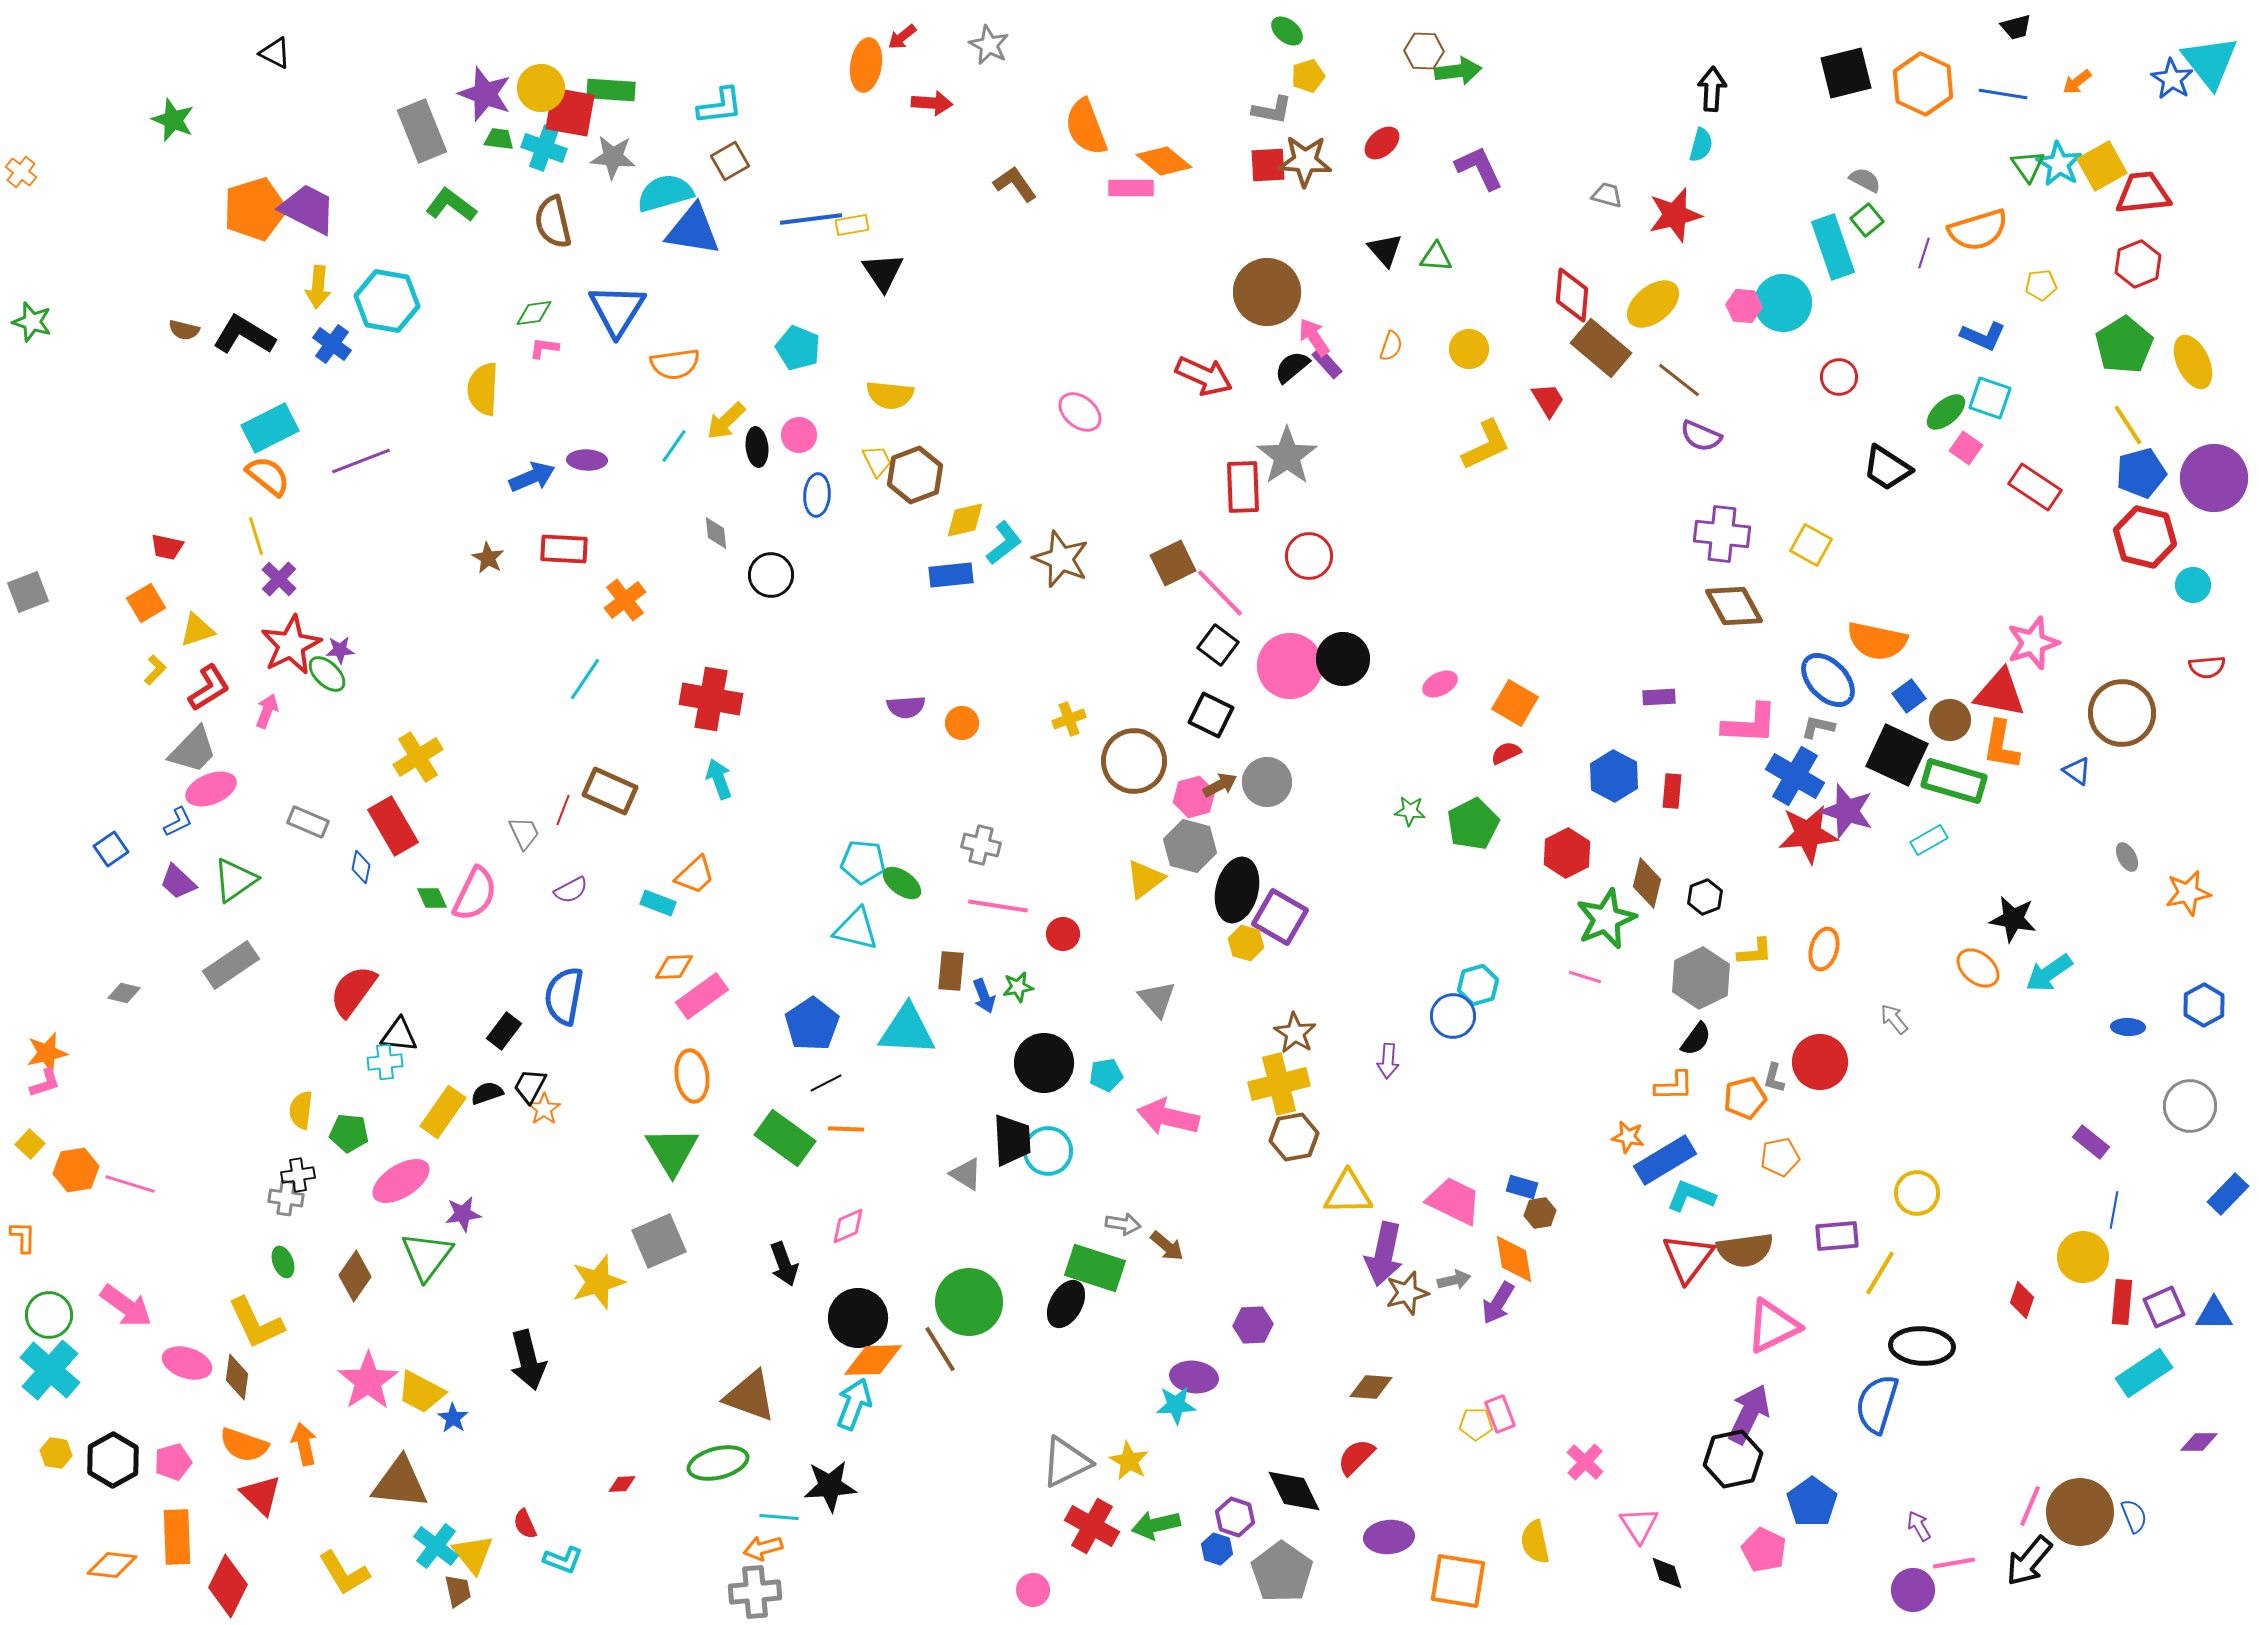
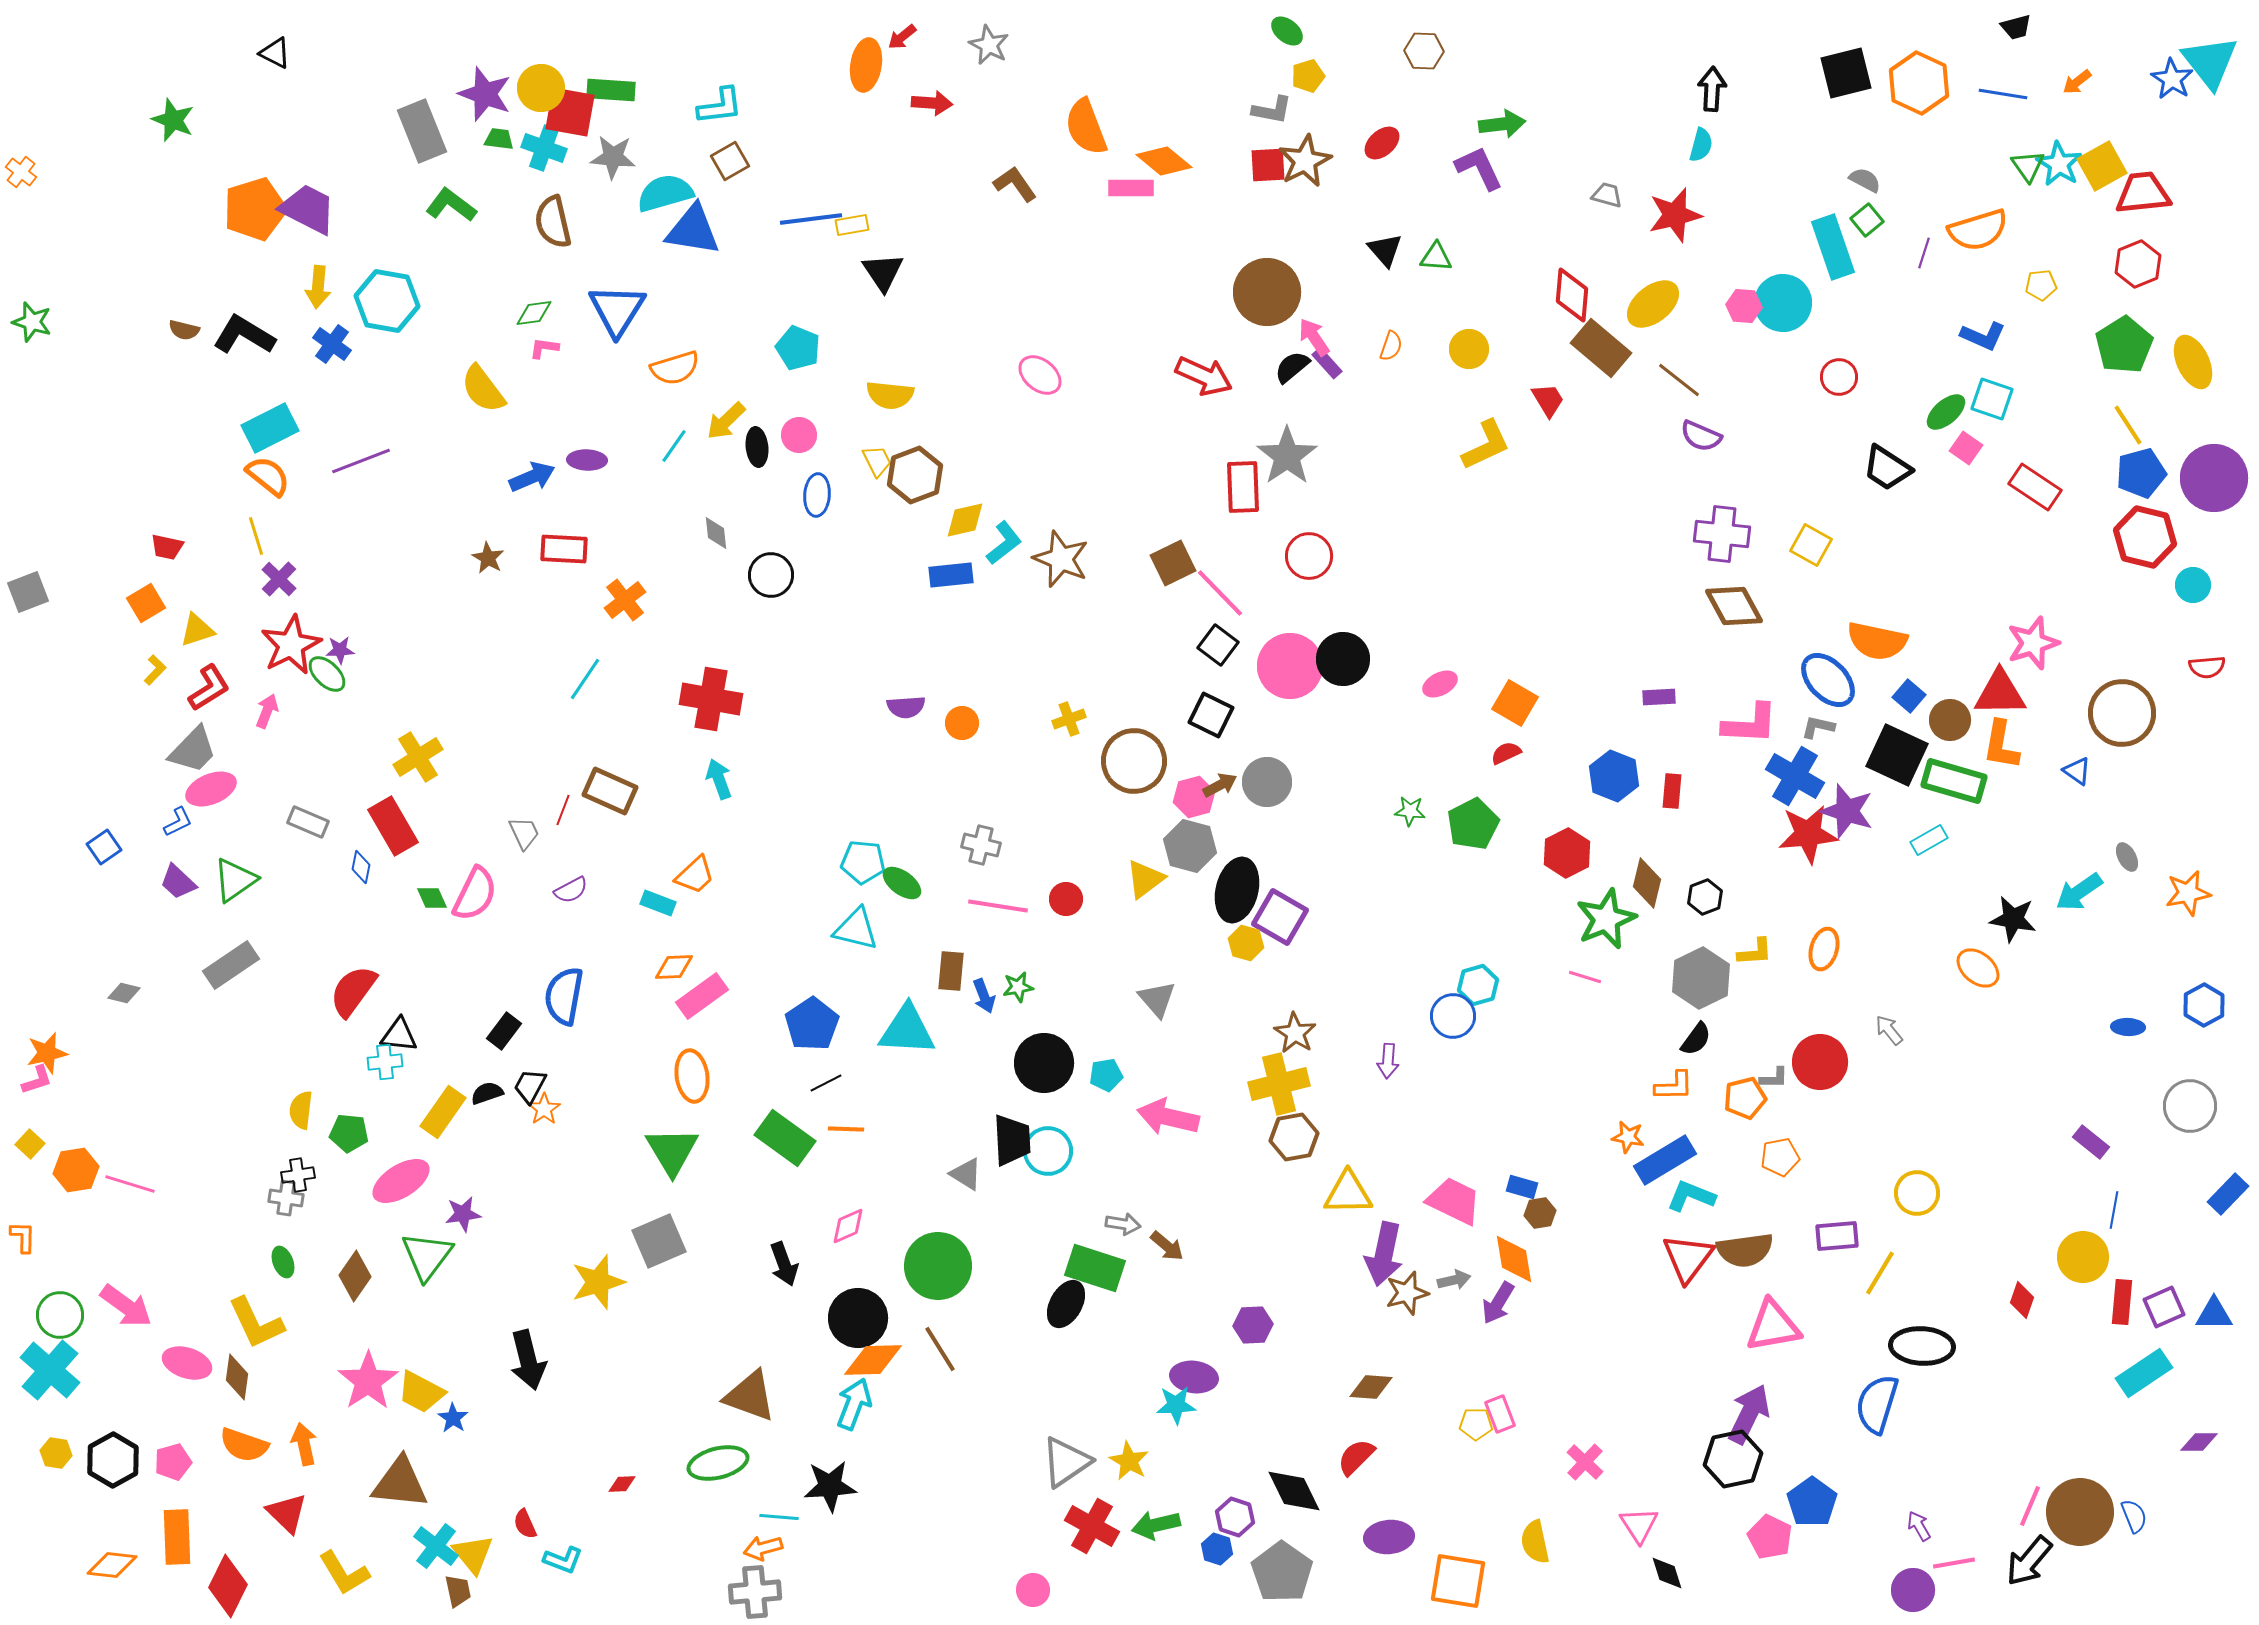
green arrow at (1458, 71): moved 44 px right, 53 px down
orange hexagon at (1923, 84): moved 4 px left, 1 px up
brown star at (1305, 161): rotated 30 degrees counterclockwise
orange semicircle at (675, 364): moved 4 px down; rotated 9 degrees counterclockwise
yellow semicircle at (483, 389): rotated 40 degrees counterclockwise
cyan square at (1990, 398): moved 2 px right, 1 px down
pink ellipse at (1080, 412): moved 40 px left, 37 px up
red triangle at (2000, 693): rotated 12 degrees counterclockwise
blue square at (1909, 696): rotated 12 degrees counterclockwise
blue hexagon at (1614, 776): rotated 6 degrees counterclockwise
blue square at (111, 849): moved 7 px left, 2 px up
red circle at (1063, 934): moved 3 px right, 35 px up
cyan arrow at (2049, 973): moved 30 px right, 81 px up
gray arrow at (1894, 1019): moved 5 px left, 11 px down
gray L-shape at (1774, 1078): rotated 104 degrees counterclockwise
pink L-shape at (45, 1083): moved 8 px left, 3 px up
green circle at (969, 1302): moved 31 px left, 36 px up
green circle at (49, 1315): moved 11 px right
pink triangle at (1773, 1326): rotated 16 degrees clockwise
gray triangle at (1066, 1462): rotated 8 degrees counterclockwise
red triangle at (261, 1495): moved 26 px right, 18 px down
pink pentagon at (1764, 1550): moved 6 px right, 13 px up
